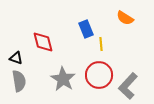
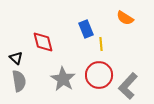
black triangle: rotated 24 degrees clockwise
